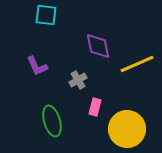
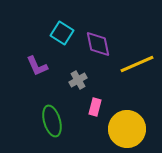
cyan square: moved 16 px right, 18 px down; rotated 25 degrees clockwise
purple diamond: moved 2 px up
